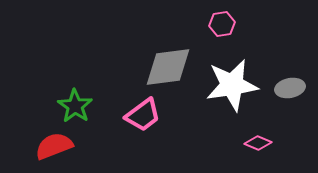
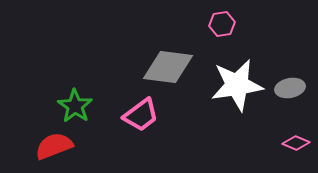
gray diamond: rotated 15 degrees clockwise
white star: moved 5 px right
pink trapezoid: moved 2 px left
pink diamond: moved 38 px right
